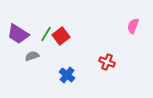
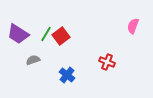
gray semicircle: moved 1 px right, 4 px down
